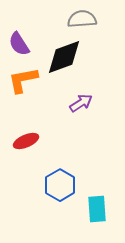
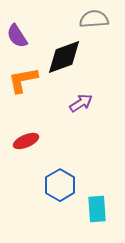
gray semicircle: moved 12 px right
purple semicircle: moved 2 px left, 8 px up
